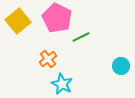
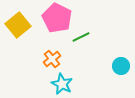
yellow square: moved 4 px down
orange cross: moved 4 px right
